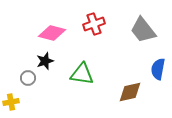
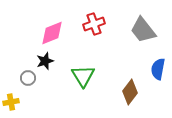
pink diamond: rotated 36 degrees counterclockwise
green triangle: moved 1 px right, 2 px down; rotated 50 degrees clockwise
brown diamond: rotated 40 degrees counterclockwise
